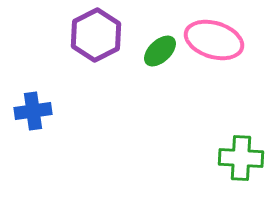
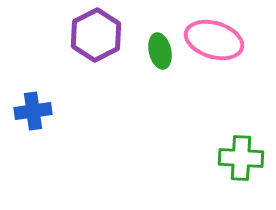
green ellipse: rotated 60 degrees counterclockwise
